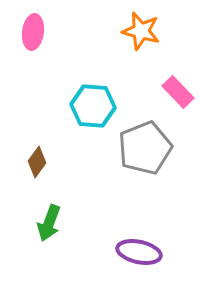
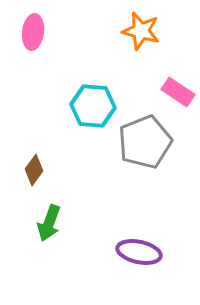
pink rectangle: rotated 12 degrees counterclockwise
gray pentagon: moved 6 px up
brown diamond: moved 3 px left, 8 px down
